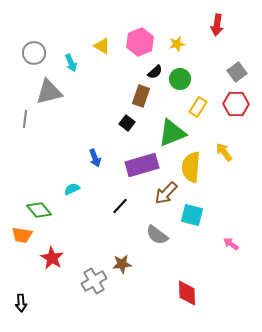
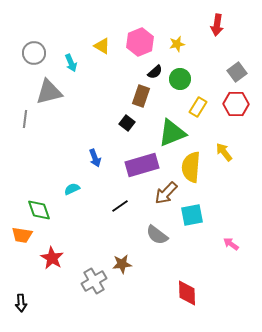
black line: rotated 12 degrees clockwise
green diamond: rotated 20 degrees clockwise
cyan square: rotated 25 degrees counterclockwise
